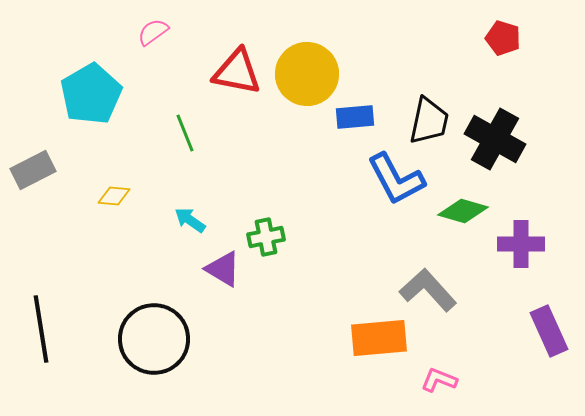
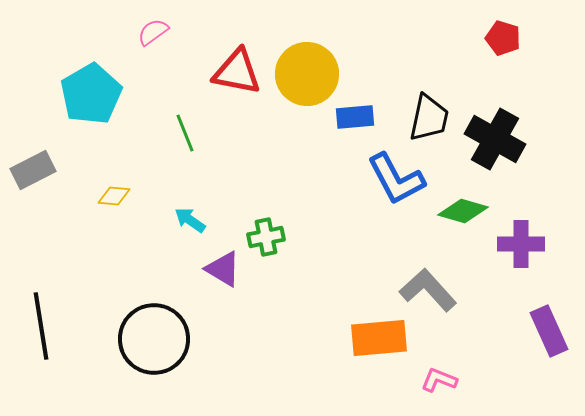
black trapezoid: moved 3 px up
black line: moved 3 px up
